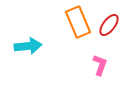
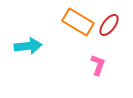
orange rectangle: rotated 36 degrees counterclockwise
pink L-shape: moved 2 px left
